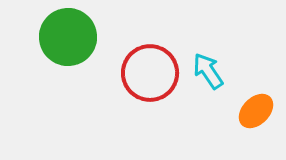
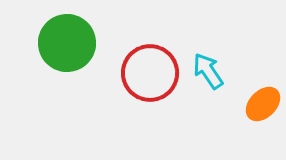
green circle: moved 1 px left, 6 px down
orange ellipse: moved 7 px right, 7 px up
